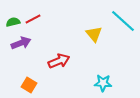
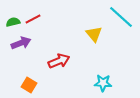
cyan line: moved 2 px left, 4 px up
